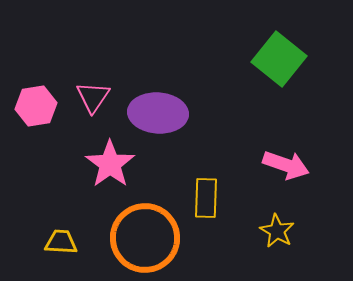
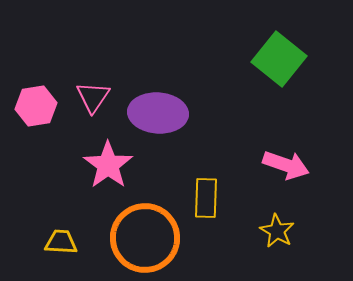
pink star: moved 2 px left, 1 px down
